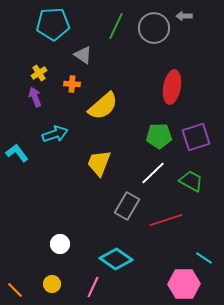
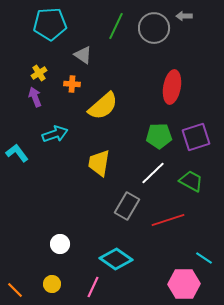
cyan pentagon: moved 3 px left
yellow trapezoid: rotated 12 degrees counterclockwise
red line: moved 2 px right
